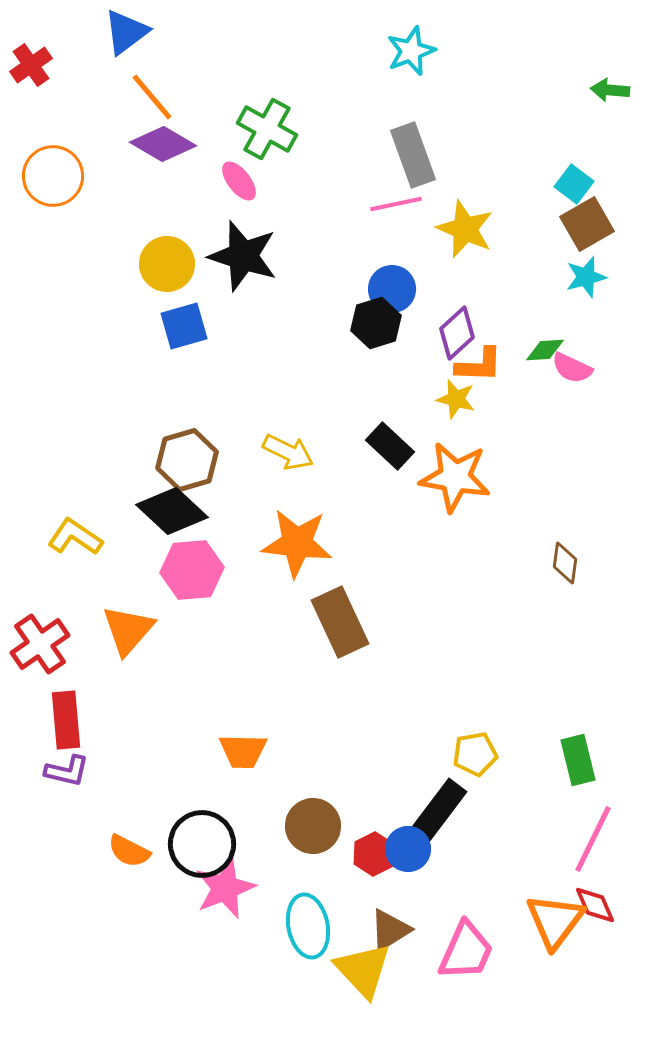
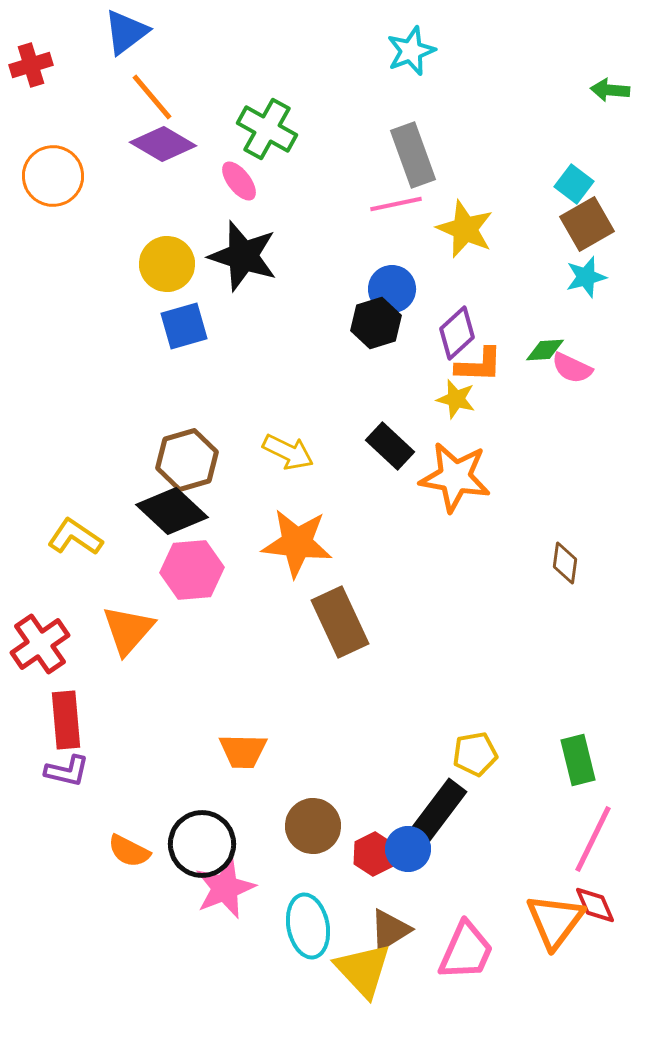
red cross at (31, 65): rotated 18 degrees clockwise
